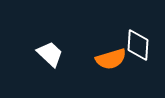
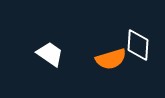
white trapezoid: rotated 8 degrees counterclockwise
